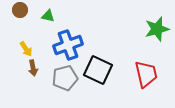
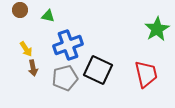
green star: rotated 15 degrees counterclockwise
